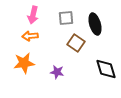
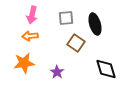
pink arrow: moved 1 px left
purple star: rotated 24 degrees clockwise
